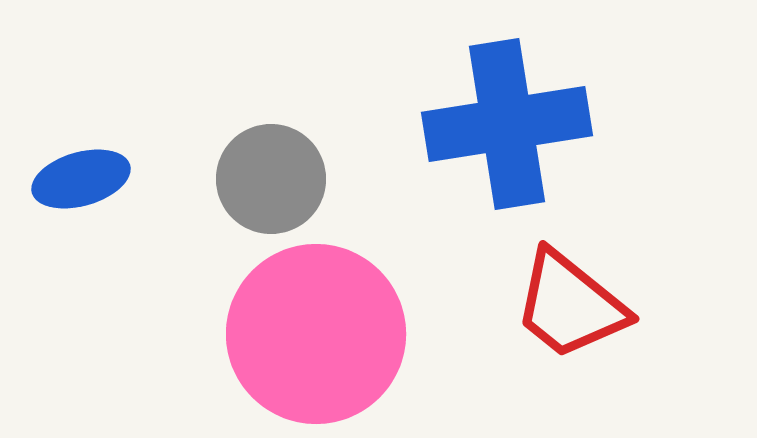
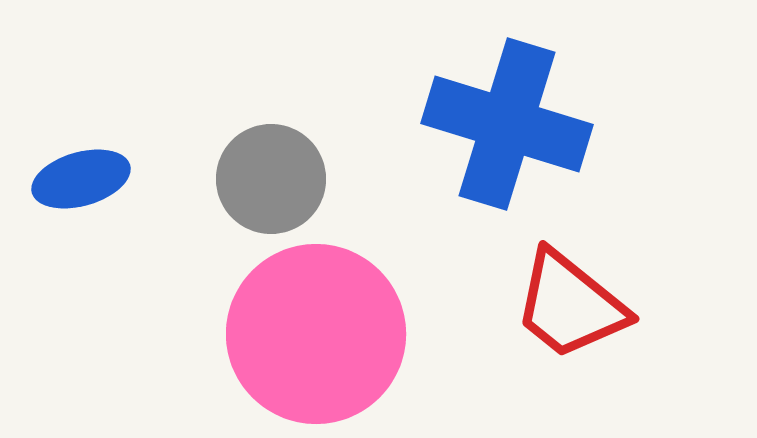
blue cross: rotated 26 degrees clockwise
